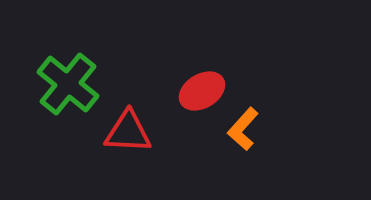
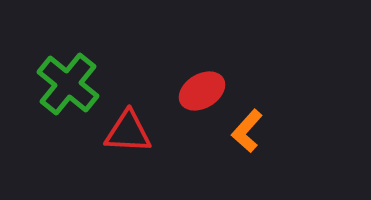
orange L-shape: moved 4 px right, 2 px down
